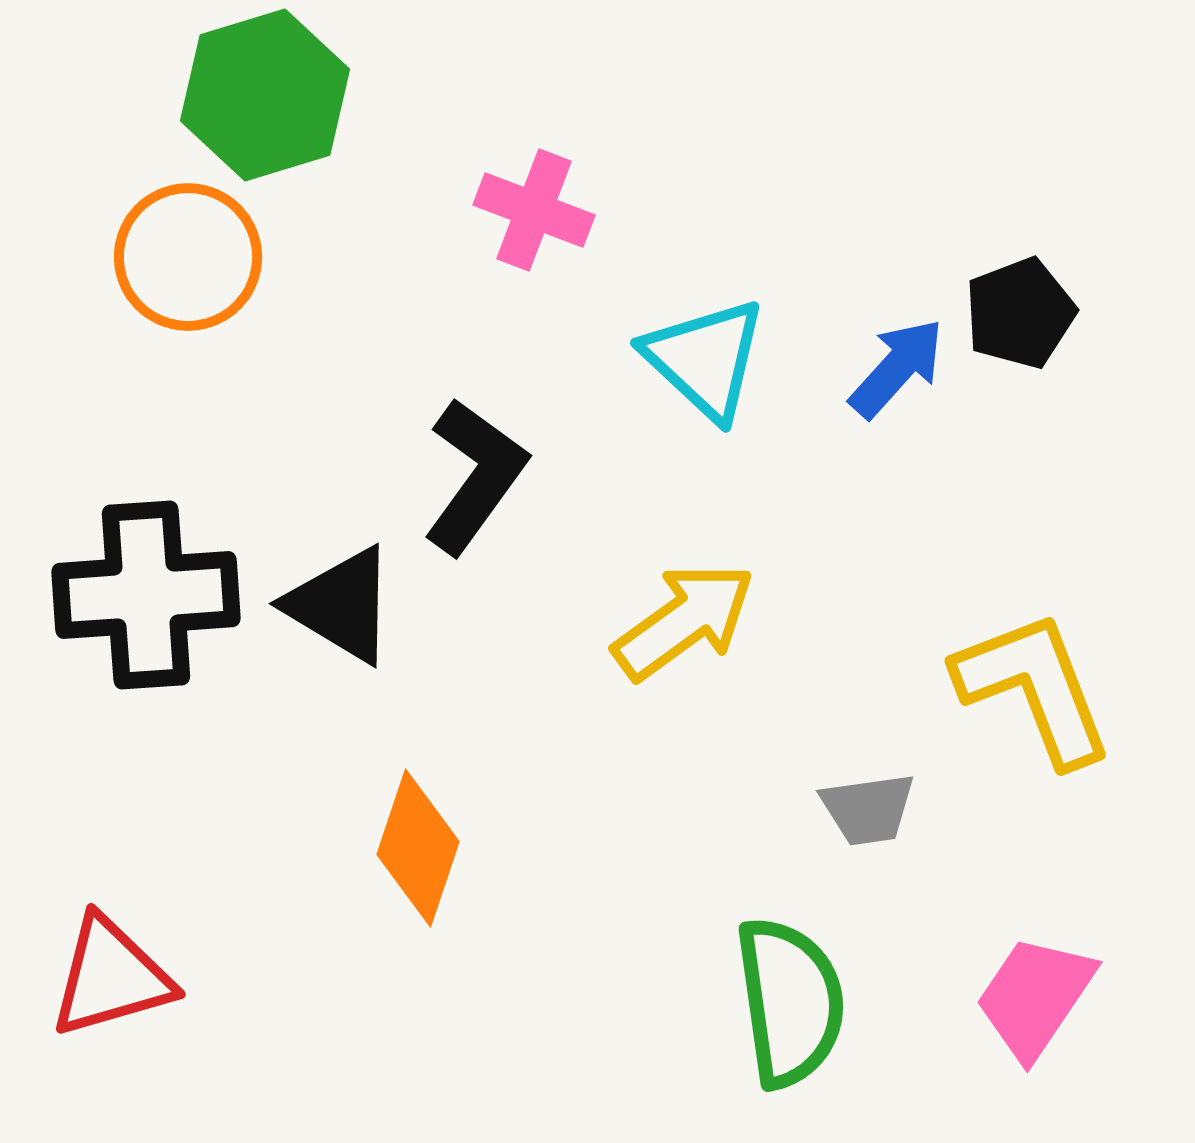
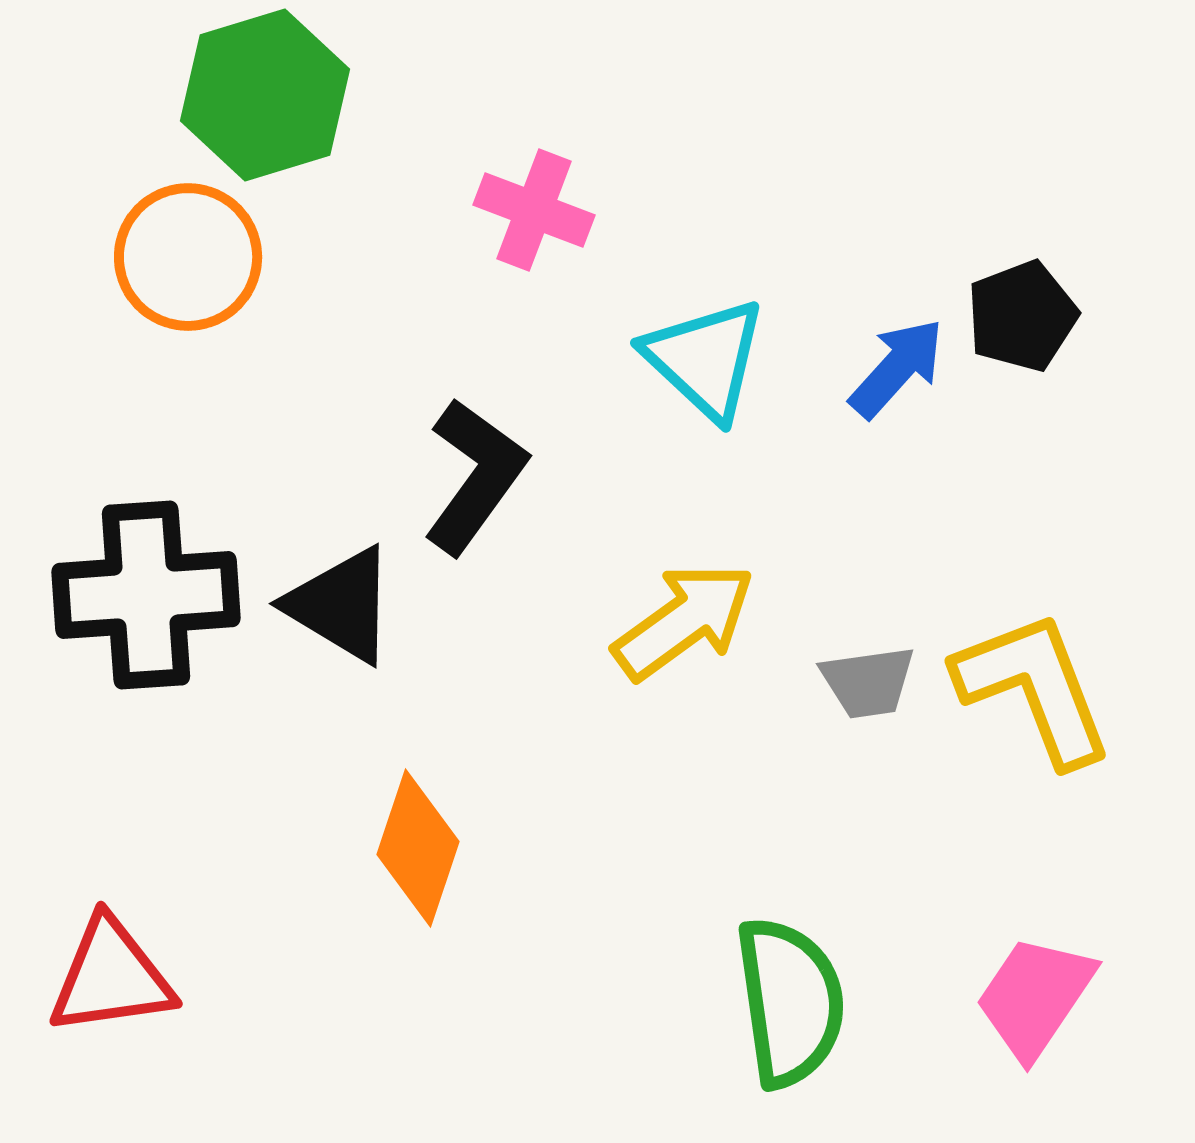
black pentagon: moved 2 px right, 3 px down
gray trapezoid: moved 127 px up
red triangle: rotated 8 degrees clockwise
